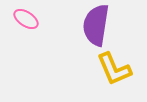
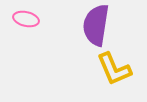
pink ellipse: rotated 20 degrees counterclockwise
